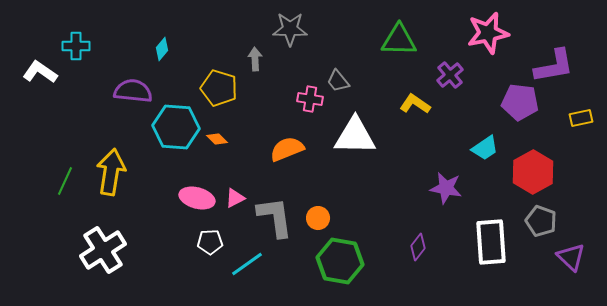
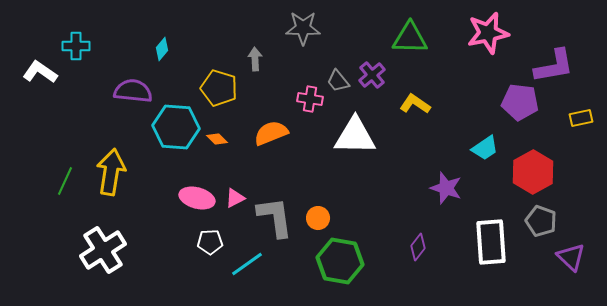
gray star: moved 13 px right, 1 px up
green triangle: moved 11 px right, 2 px up
purple cross: moved 78 px left
orange semicircle: moved 16 px left, 16 px up
purple star: rotated 8 degrees clockwise
